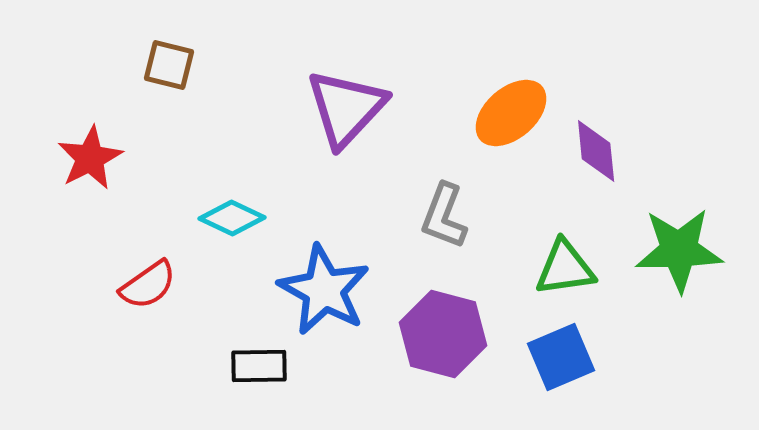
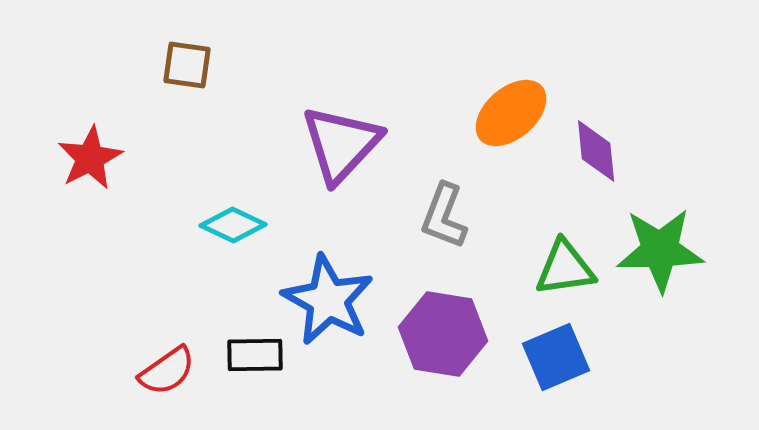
brown square: moved 18 px right; rotated 6 degrees counterclockwise
purple triangle: moved 5 px left, 36 px down
cyan diamond: moved 1 px right, 7 px down
green star: moved 19 px left
red semicircle: moved 19 px right, 86 px down
blue star: moved 4 px right, 10 px down
purple hexagon: rotated 6 degrees counterclockwise
blue square: moved 5 px left
black rectangle: moved 4 px left, 11 px up
